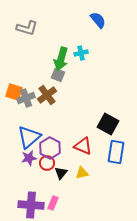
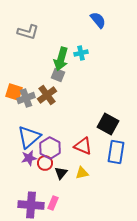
gray L-shape: moved 1 px right, 4 px down
red circle: moved 2 px left
